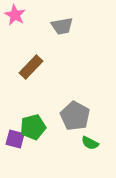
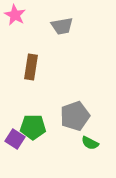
brown rectangle: rotated 35 degrees counterclockwise
gray pentagon: rotated 24 degrees clockwise
green pentagon: rotated 15 degrees clockwise
purple square: rotated 18 degrees clockwise
